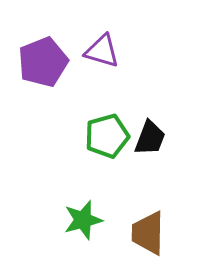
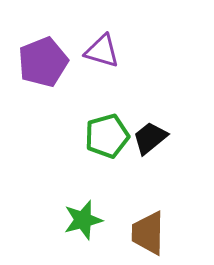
black trapezoid: rotated 150 degrees counterclockwise
